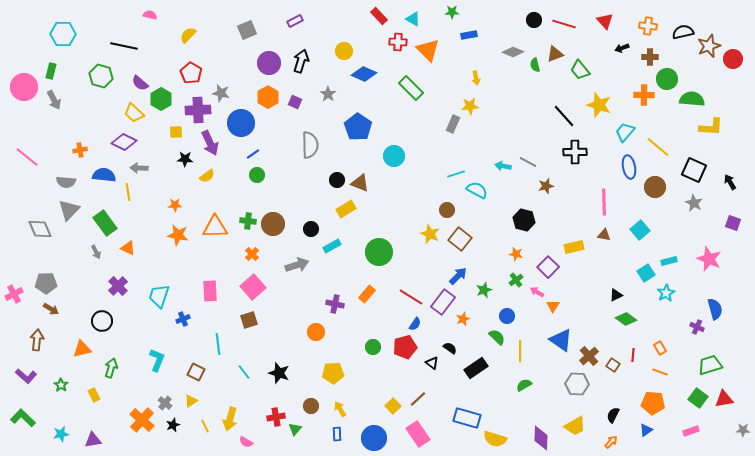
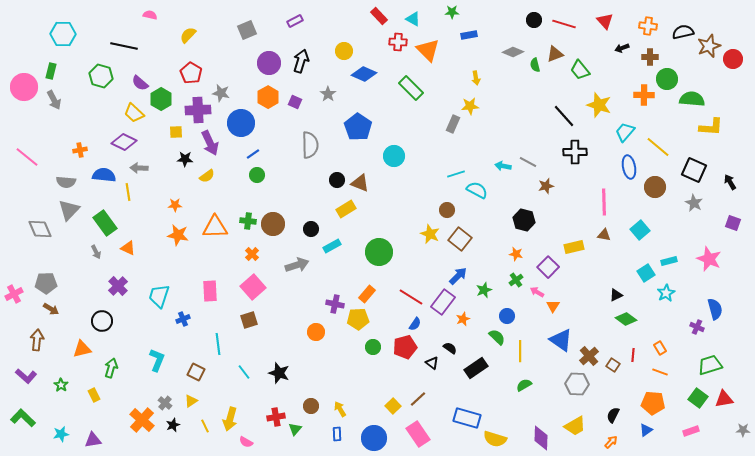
yellow pentagon at (333, 373): moved 25 px right, 54 px up
